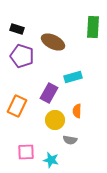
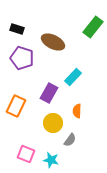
green rectangle: rotated 35 degrees clockwise
purple pentagon: moved 2 px down
cyan rectangle: rotated 30 degrees counterclockwise
orange rectangle: moved 1 px left
yellow circle: moved 2 px left, 3 px down
gray semicircle: rotated 64 degrees counterclockwise
pink square: moved 2 px down; rotated 24 degrees clockwise
